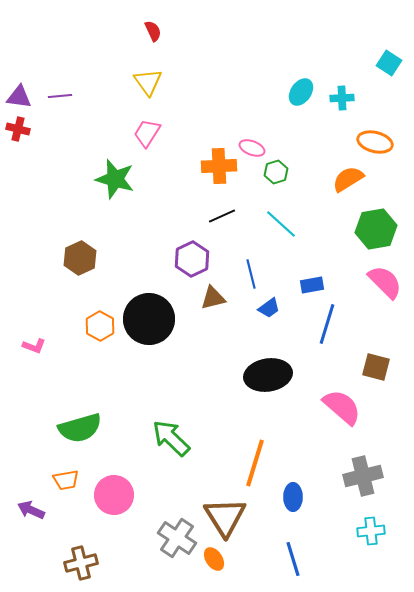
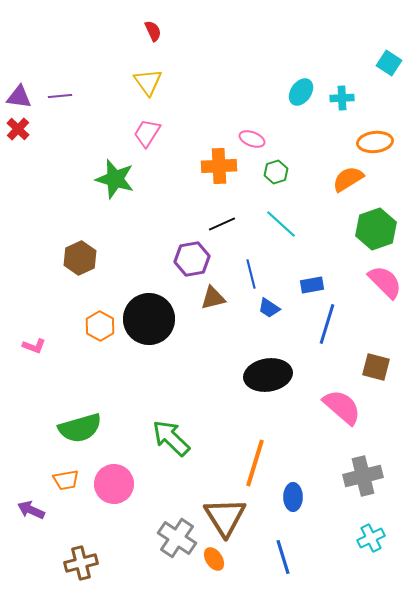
red cross at (18, 129): rotated 30 degrees clockwise
orange ellipse at (375, 142): rotated 20 degrees counterclockwise
pink ellipse at (252, 148): moved 9 px up
black line at (222, 216): moved 8 px down
green hexagon at (376, 229): rotated 9 degrees counterclockwise
purple hexagon at (192, 259): rotated 16 degrees clockwise
blue trapezoid at (269, 308): rotated 70 degrees clockwise
pink circle at (114, 495): moved 11 px up
cyan cross at (371, 531): moved 7 px down; rotated 20 degrees counterclockwise
blue line at (293, 559): moved 10 px left, 2 px up
